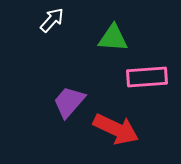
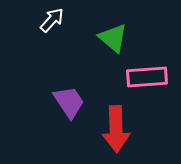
green triangle: rotated 36 degrees clockwise
purple trapezoid: rotated 105 degrees clockwise
red arrow: rotated 63 degrees clockwise
